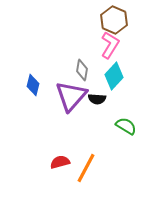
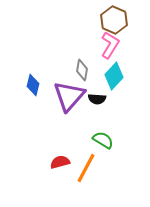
purple triangle: moved 2 px left
green semicircle: moved 23 px left, 14 px down
